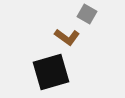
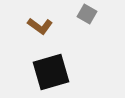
brown L-shape: moved 27 px left, 11 px up
